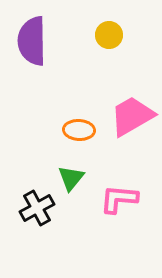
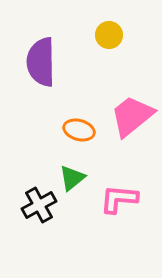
purple semicircle: moved 9 px right, 21 px down
pink trapezoid: rotated 9 degrees counterclockwise
orange ellipse: rotated 12 degrees clockwise
green triangle: moved 1 px right; rotated 12 degrees clockwise
black cross: moved 2 px right, 3 px up
